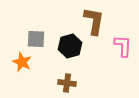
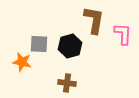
brown L-shape: moved 1 px up
gray square: moved 3 px right, 5 px down
pink L-shape: moved 12 px up
orange star: rotated 12 degrees counterclockwise
